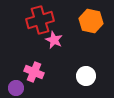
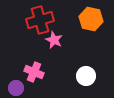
orange hexagon: moved 2 px up
